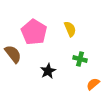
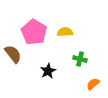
yellow semicircle: moved 5 px left, 3 px down; rotated 70 degrees counterclockwise
